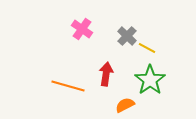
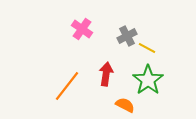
gray cross: rotated 18 degrees clockwise
green star: moved 2 px left
orange line: moved 1 px left; rotated 68 degrees counterclockwise
orange semicircle: rotated 54 degrees clockwise
